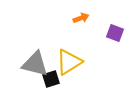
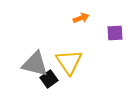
purple square: rotated 24 degrees counterclockwise
yellow triangle: rotated 32 degrees counterclockwise
black square: moved 2 px left; rotated 18 degrees counterclockwise
